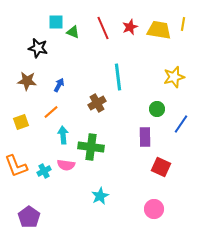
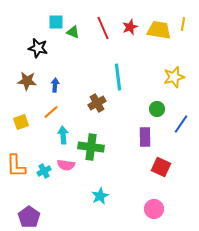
blue arrow: moved 4 px left; rotated 24 degrees counterclockwise
orange L-shape: rotated 20 degrees clockwise
